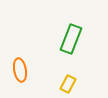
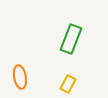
orange ellipse: moved 7 px down
